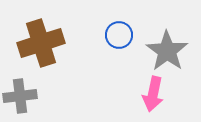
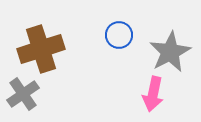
brown cross: moved 6 px down
gray star: moved 3 px right, 1 px down; rotated 9 degrees clockwise
gray cross: moved 3 px right, 2 px up; rotated 28 degrees counterclockwise
